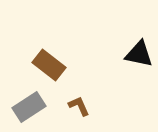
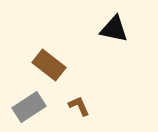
black triangle: moved 25 px left, 25 px up
